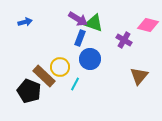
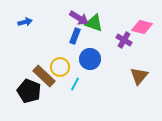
purple arrow: moved 1 px right, 1 px up
pink diamond: moved 6 px left, 2 px down
blue rectangle: moved 5 px left, 2 px up
